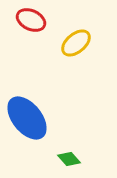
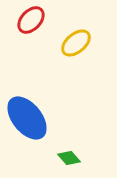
red ellipse: rotated 72 degrees counterclockwise
green diamond: moved 1 px up
